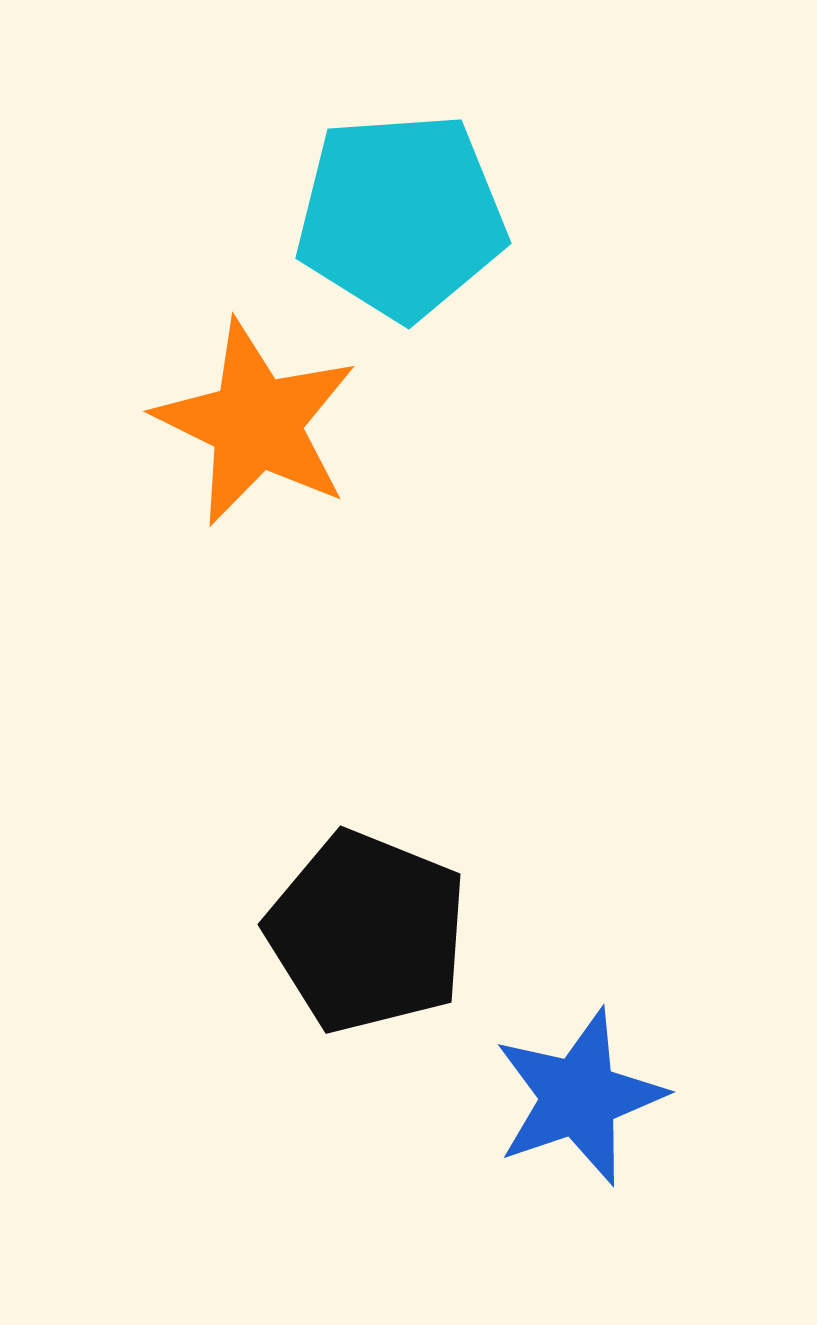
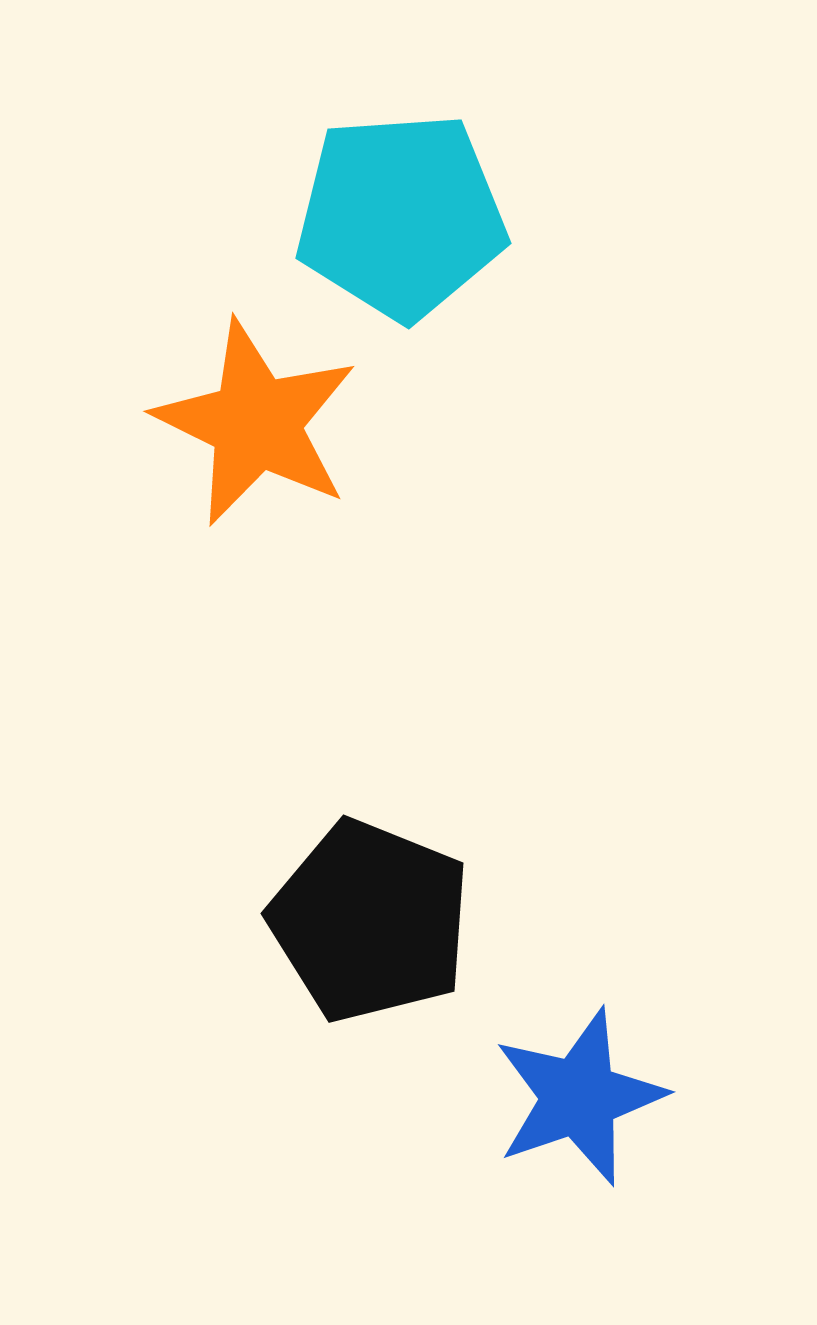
black pentagon: moved 3 px right, 11 px up
